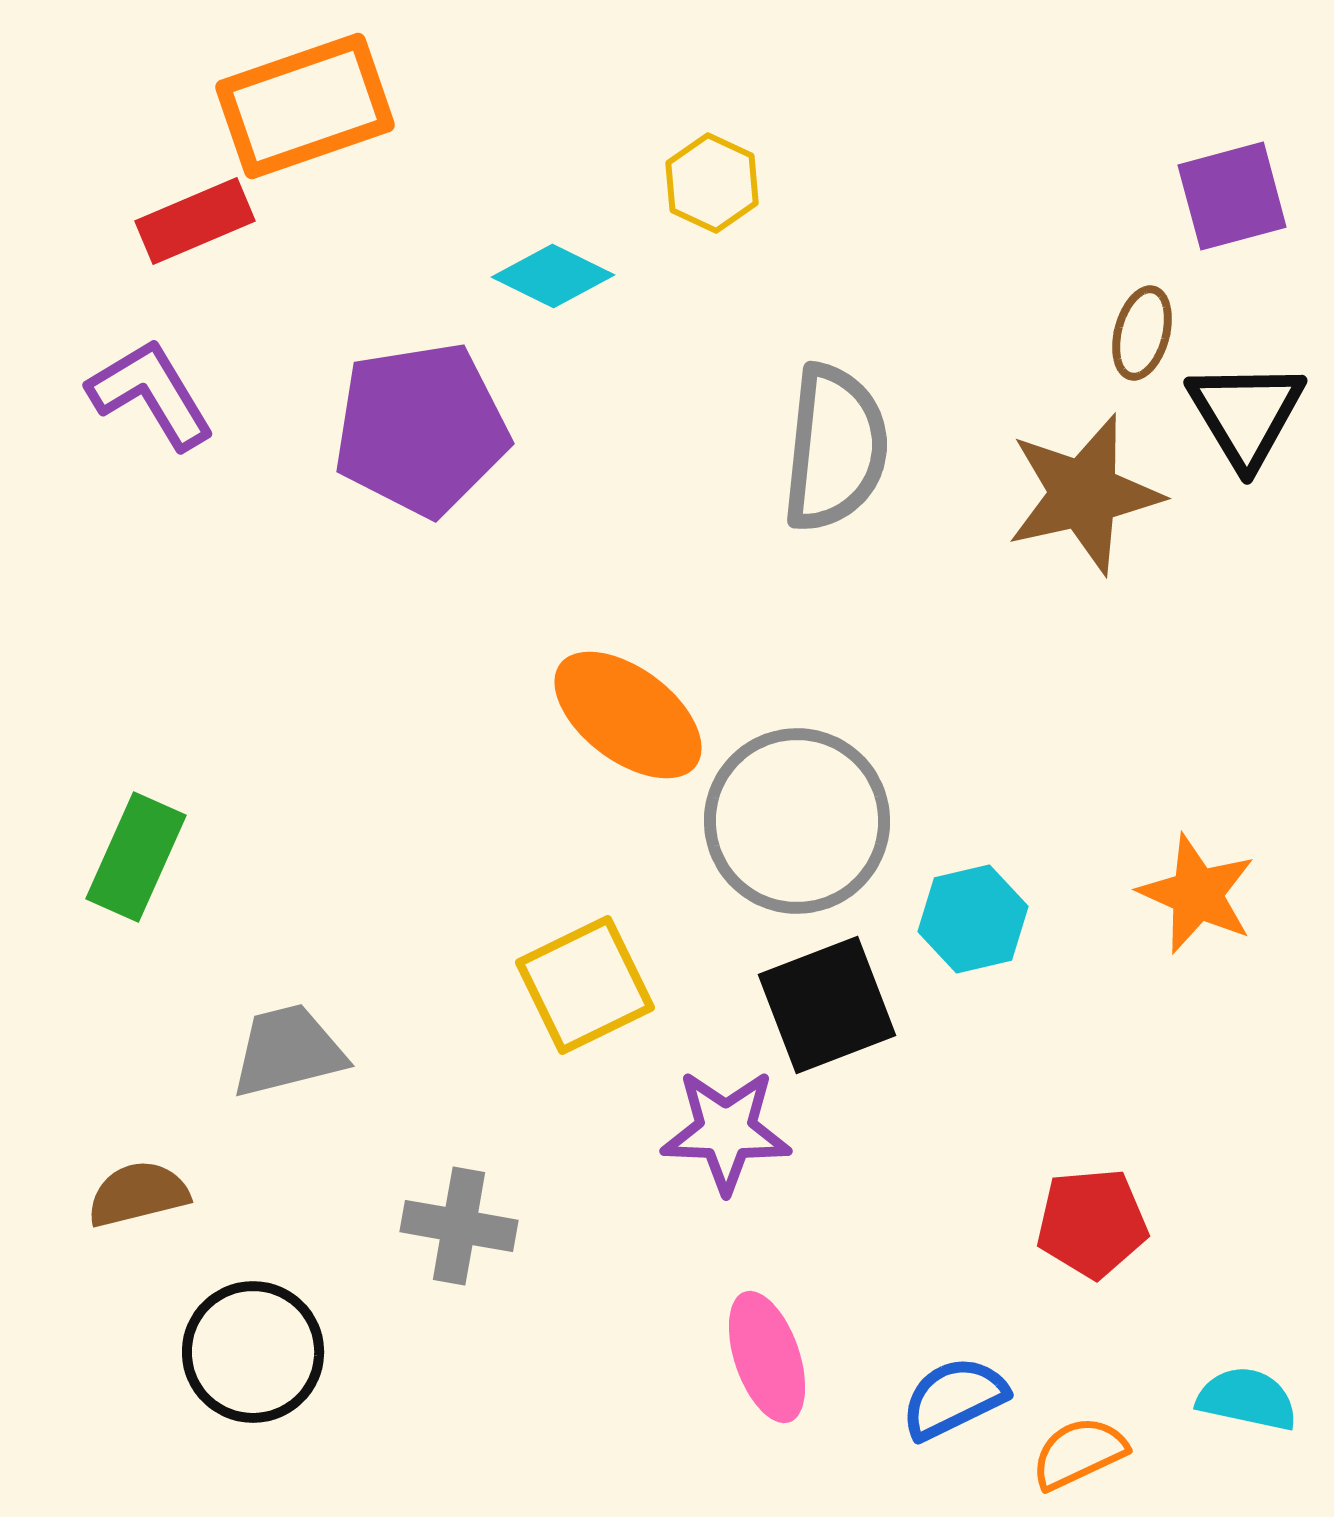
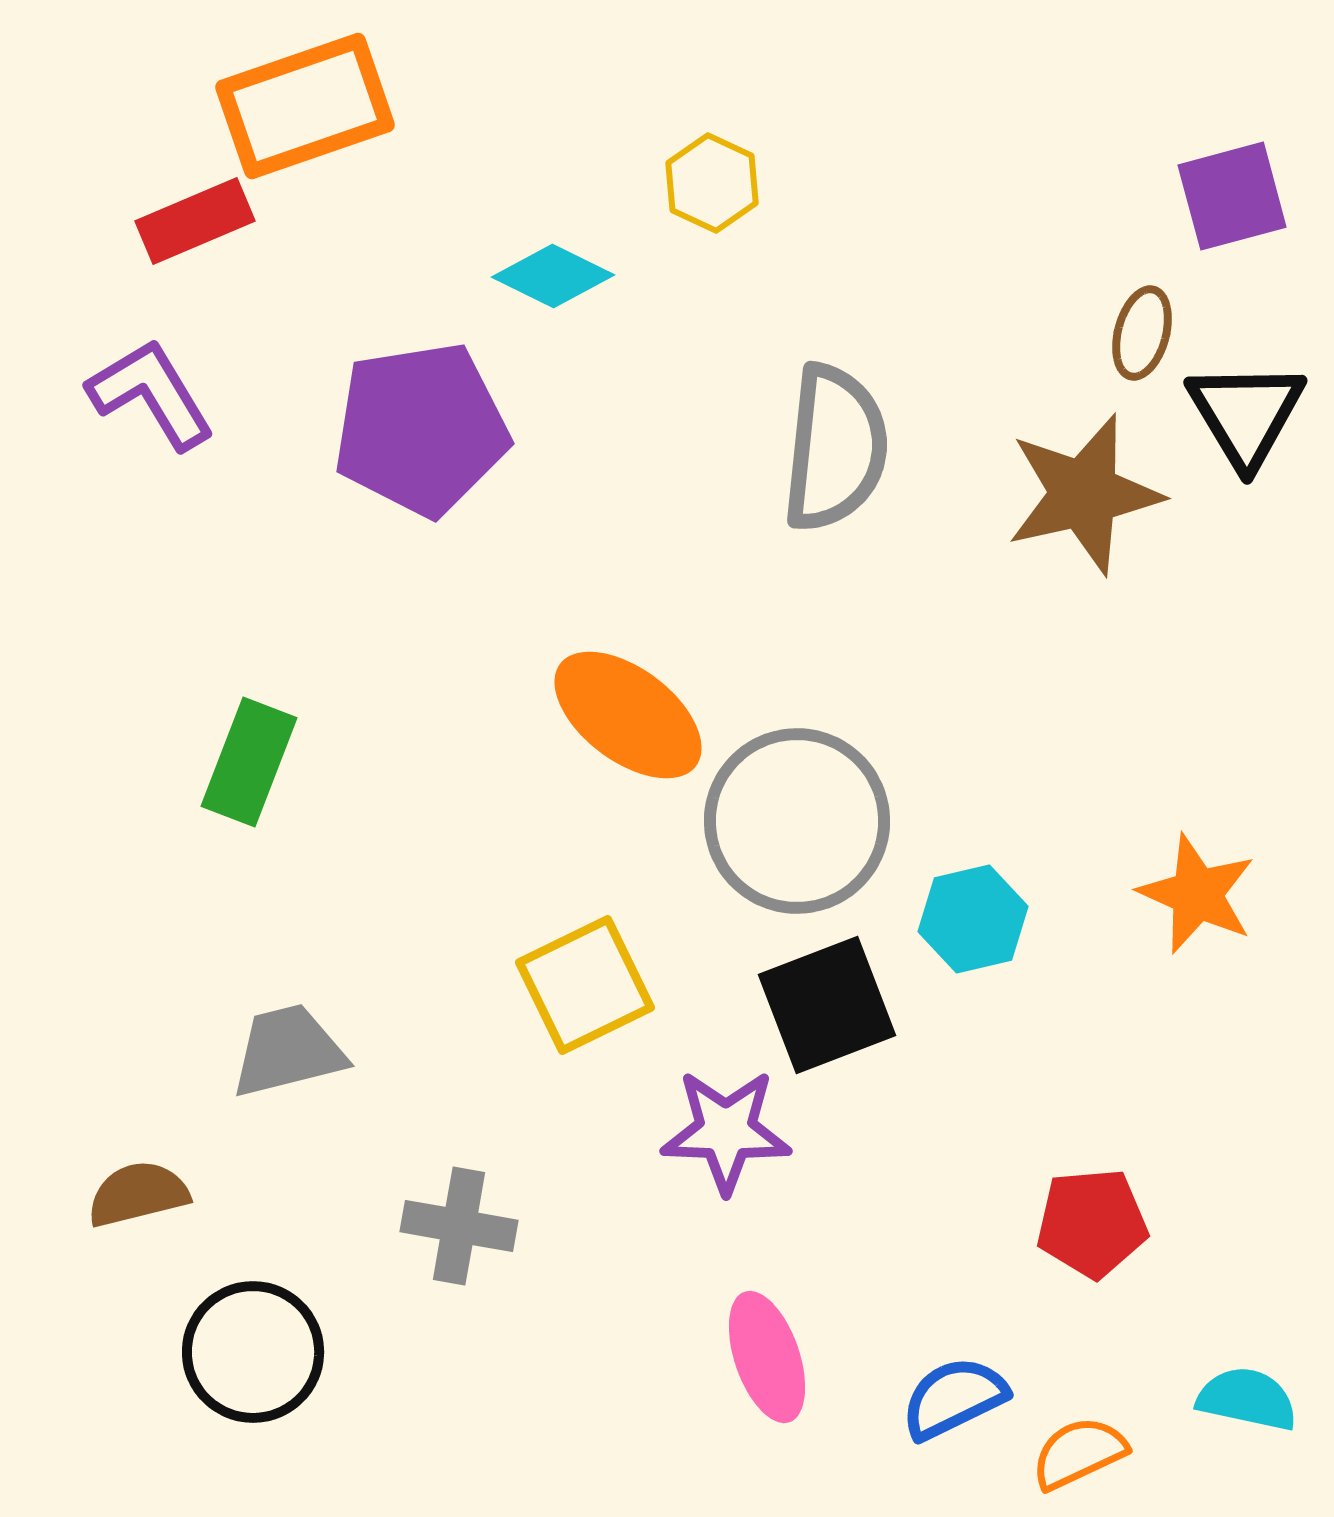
green rectangle: moved 113 px right, 95 px up; rotated 3 degrees counterclockwise
